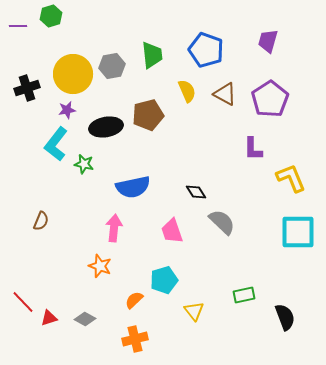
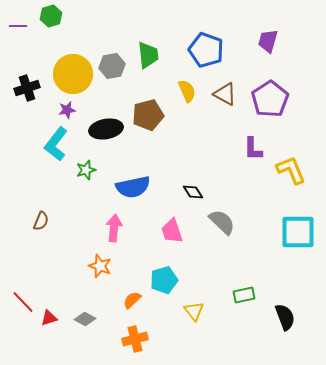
green trapezoid: moved 4 px left
black ellipse: moved 2 px down
green star: moved 2 px right, 6 px down; rotated 30 degrees counterclockwise
yellow L-shape: moved 8 px up
black diamond: moved 3 px left
orange semicircle: moved 2 px left
